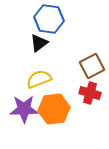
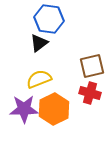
brown square: rotated 15 degrees clockwise
orange hexagon: rotated 20 degrees counterclockwise
